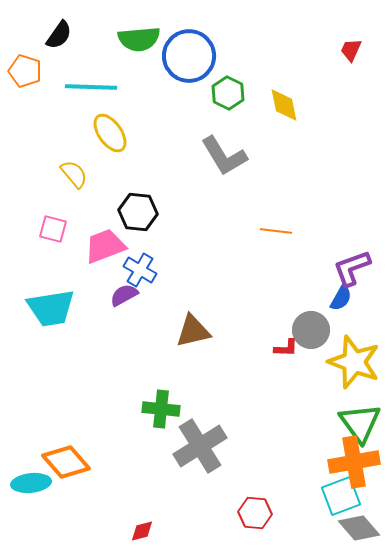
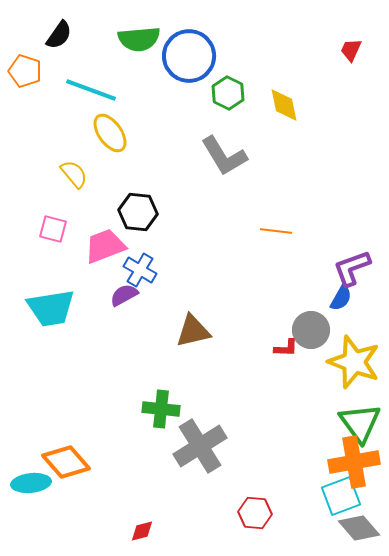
cyan line: moved 3 px down; rotated 18 degrees clockwise
